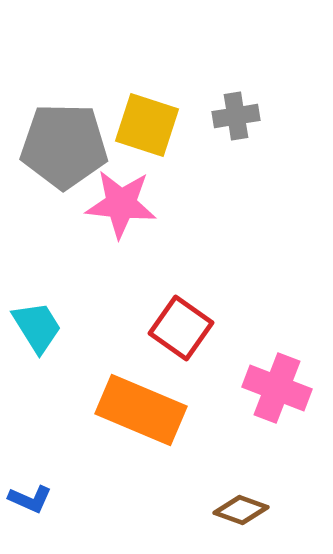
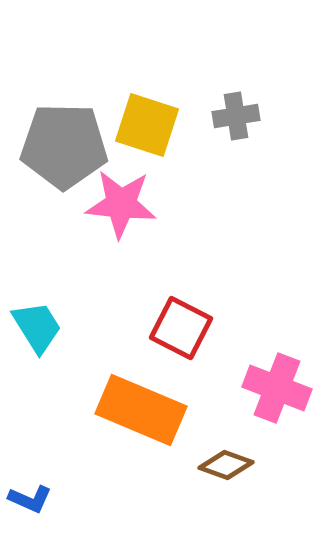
red square: rotated 8 degrees counterclockwise
brown diamond: moved 15 px left, 45 px up
